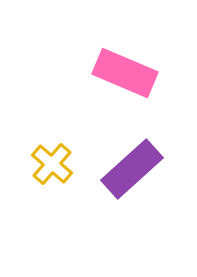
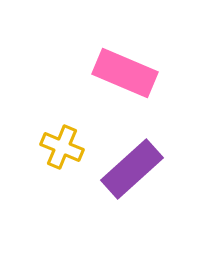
yellow cross: moved 10 px right, 17 px up; rotated 18 degrees counterclockwise
